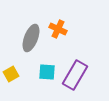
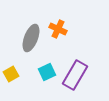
cyan square: rotated 30 degrees counterclockwise
